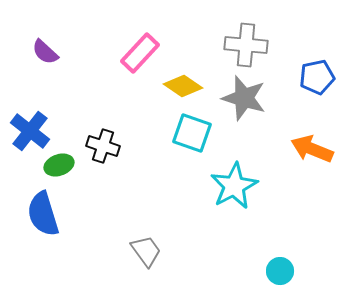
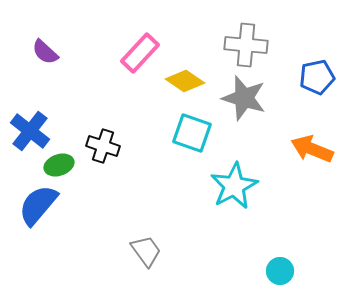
yellow diamond: moved 2 px right, 5 px up
blue semicircle: moved 5 px left, 9 px up; rotated 57 degrees clockwise
